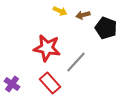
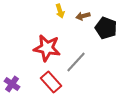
yellow arrow: rotated 48 degrees clockwise
brown arrow: moved 1 px down
red rectangle: moved 1 px right, 1 px up
